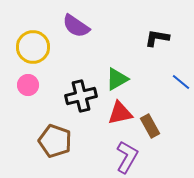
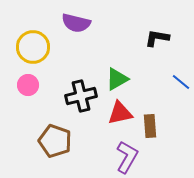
purple semicircle: moved 3 px up; rotated 20 degrees counterclockwise
brown rectangle: rotated 25 degrees clockwise
